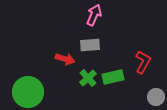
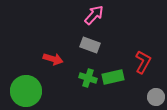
pink arrow: rotated 20 degrees clockwise
gray rectangle: rotated 24 degrees clockwise
red arrow: moved 12 px left
green cross: rotated 30 degrees counterclockwise
green circle: moved 2 px left, 1 px up
